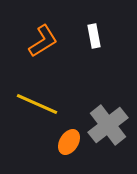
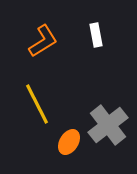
white rectangle: moved 2 px right, 1 px up
yellow line: rotated 39 degrees clockwise
